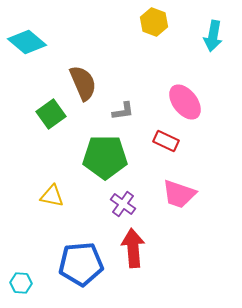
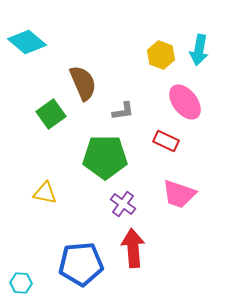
yellow hexagon: moved 7 px right, 33 px down
cyan arrow: moved 14 px left, 14 px down
yellow triangle: moved 7 px left, 3 px up
